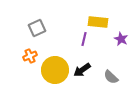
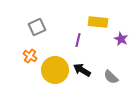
gray square: moved 1 px up
purple line: moved 6 px left, 1 px down
orange cross: rotated 32 degrees counterclockwise
black arrow: rotated 66 degrees clockwise
